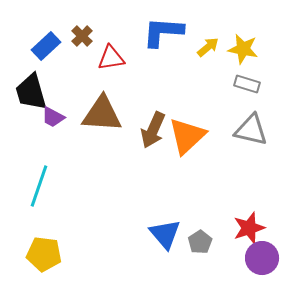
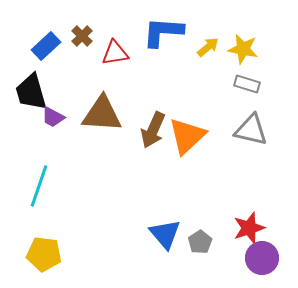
red triangle: moved 4 px right, 5 px up
